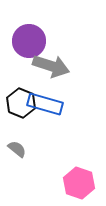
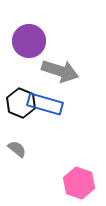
gray arrow: moved 9 px right, 5 px down
